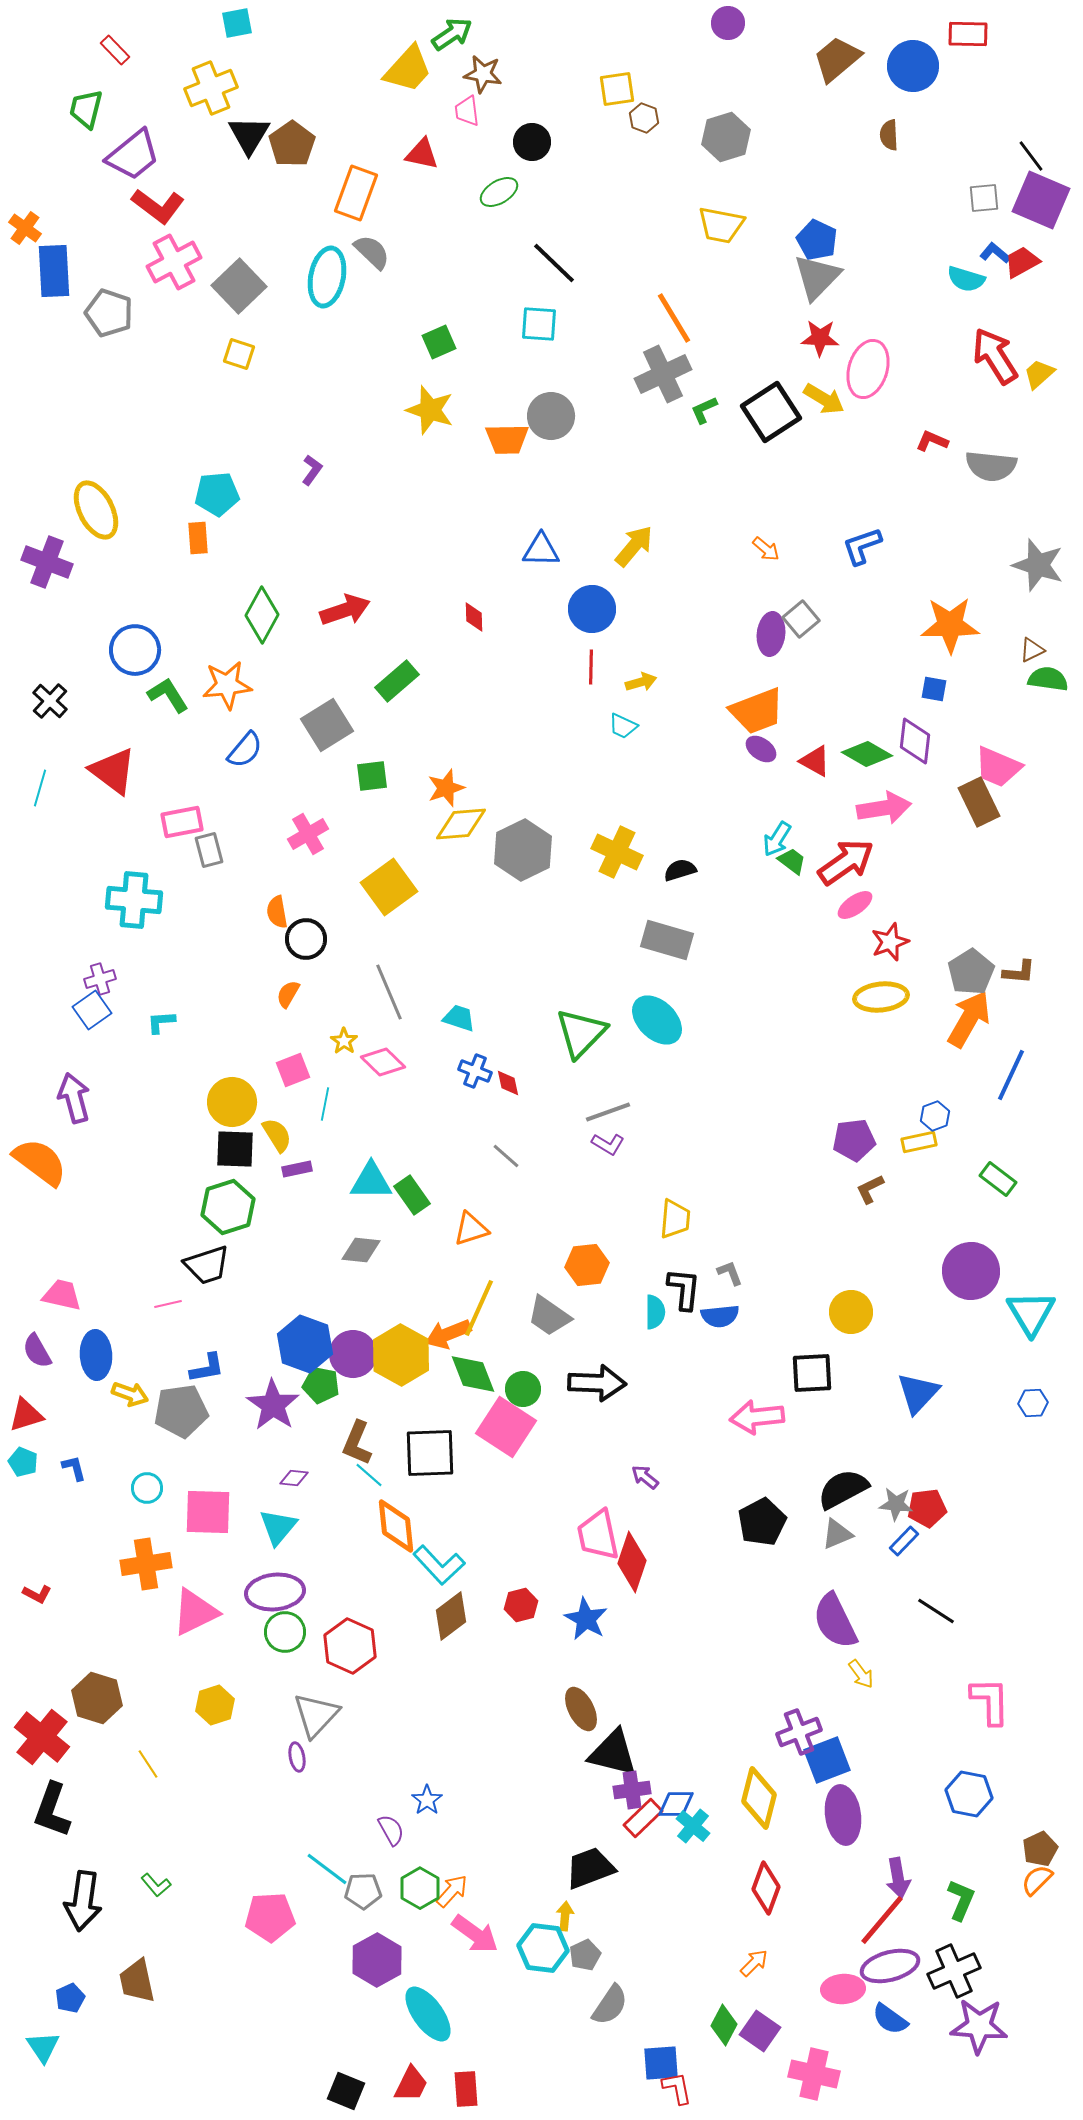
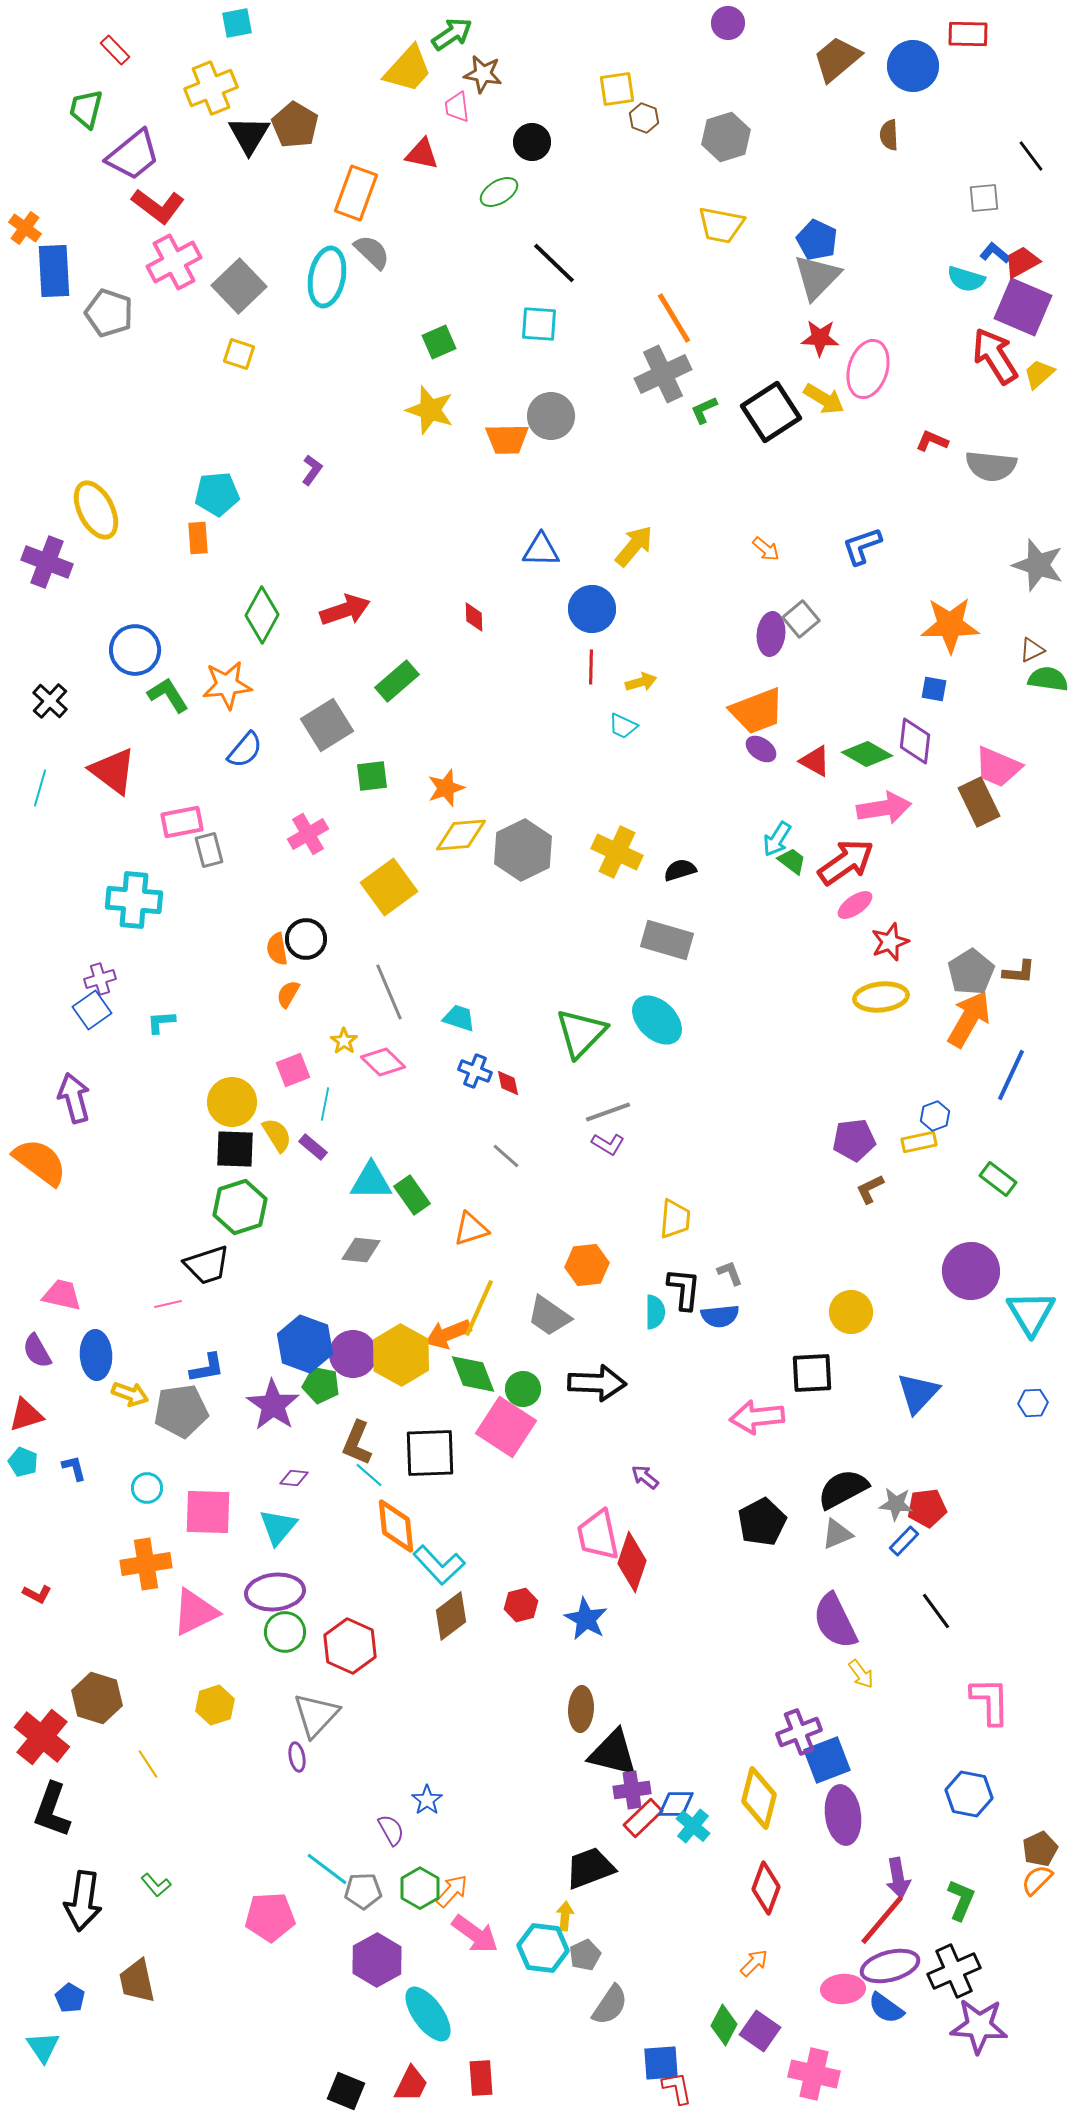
pink trapezoid at (467, 111): moved 10 px left, 4 px up
brown pentagon at (292, 144): moved 3 px right, 19 px up; rotated 6 degrees counterclockwise
purple square at (1041, 200): moved 18 px left, 107 px down
yellow diamond at (461, 824): moved 11 px down
orange semicircle at (277, 912): moved 37 px down
purple rectangle at (297, 1169): moved 16 px right, 22 px up; rotated 52 degrees clockwise
green hexagon at (228, 1207): moved 12 px right
black line at (936, 1611): rotated 21 degrees clockwise
brown ellipse at (581, 1709): rotated 30 degrees clockwise
blue pentagon at (70, 1998): rotated 16 degrees counterclockwise
blue semicircle at (890, 2019): moved 4 px left, 11 px up
red rectangle at (466, 2089): moved 15 px right, 11 px up
